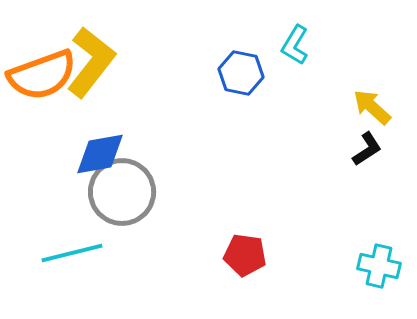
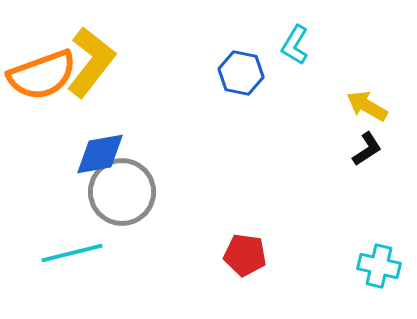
yellow arrow: moved 5 px left, 1 px up; rotated 12 degrees counterclockwise
